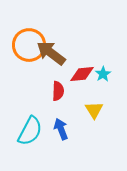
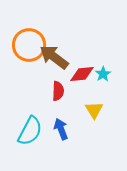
brown arrow: moved 3 px right, 4 px down
